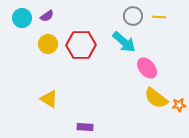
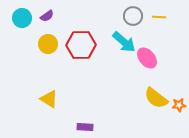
pink ellipse: moved 10 px up
